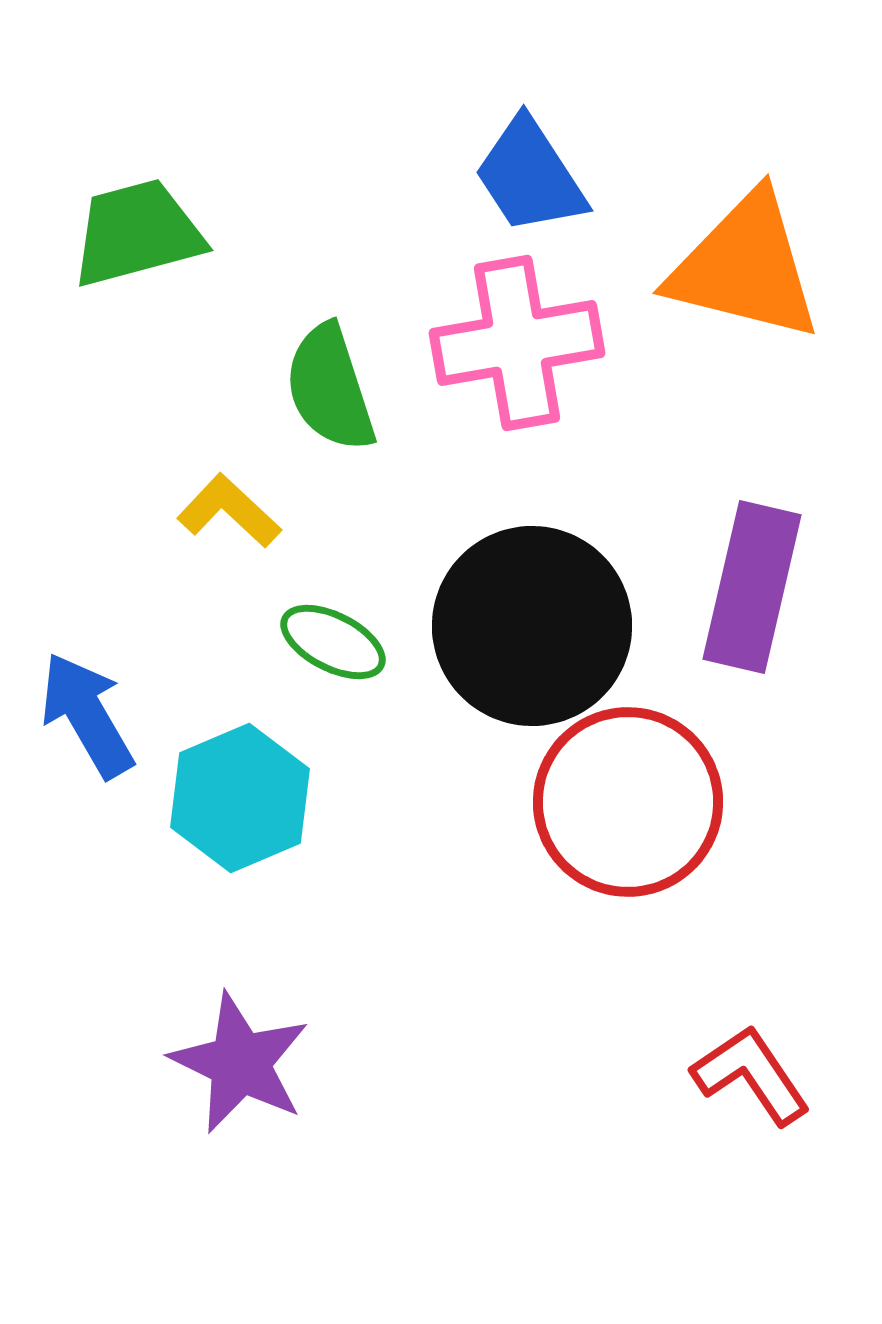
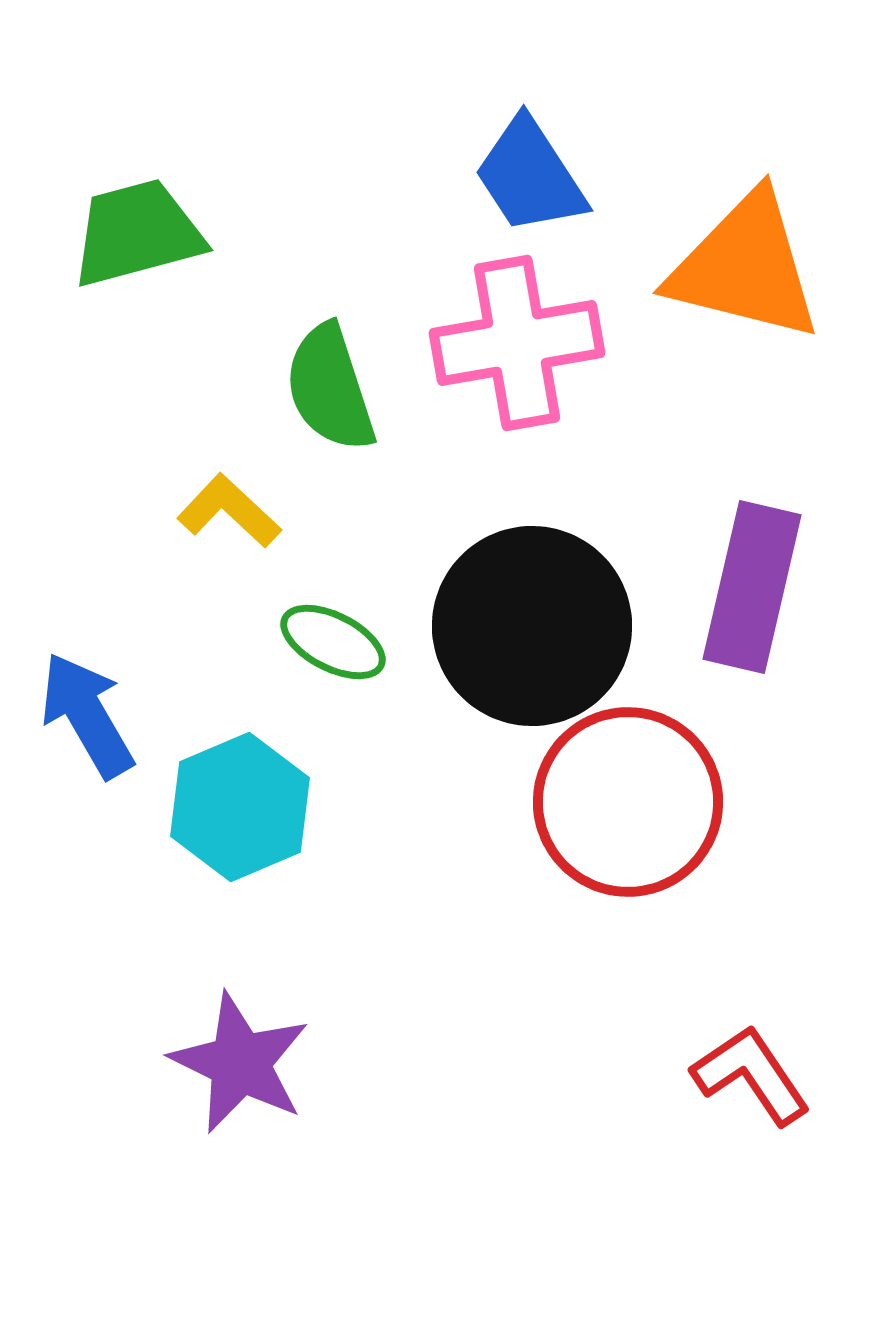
cyan hexagon: moved 9 px down
